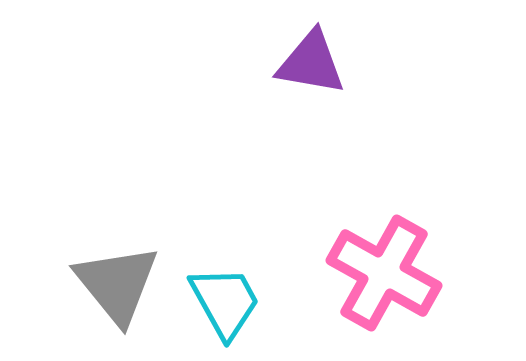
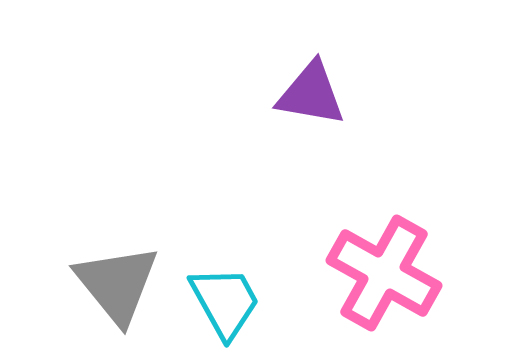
purple triangle: moved 31 px down
